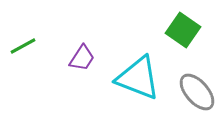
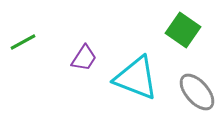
green line: moved 4 px up
purple trapezoid: moved 2 px right
cyan triangle: moved 2 px left
